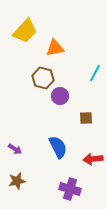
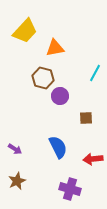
brown star: rotated 12 degrees counterclockwise
